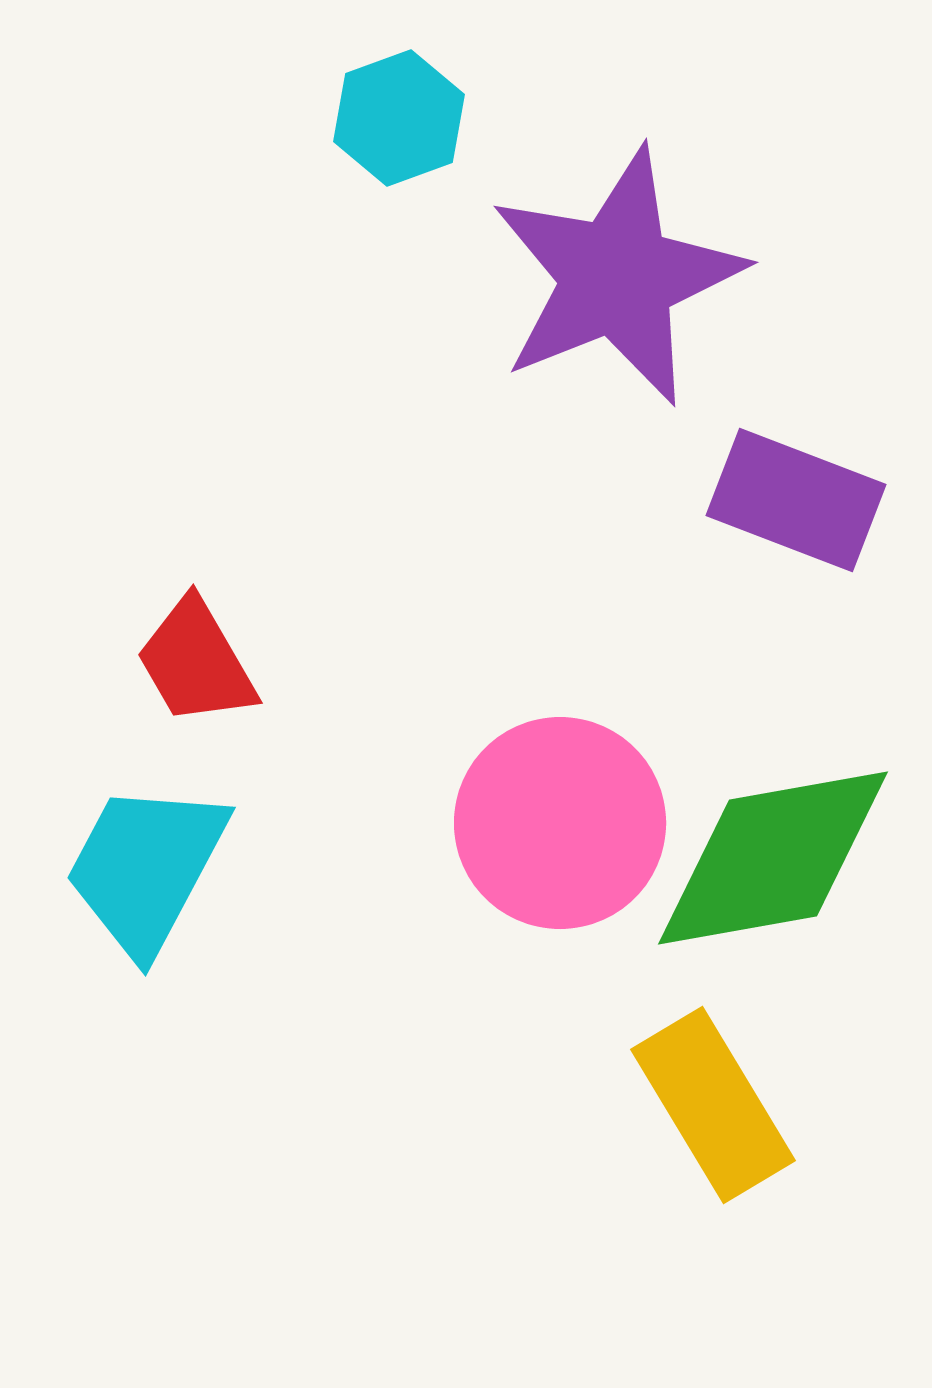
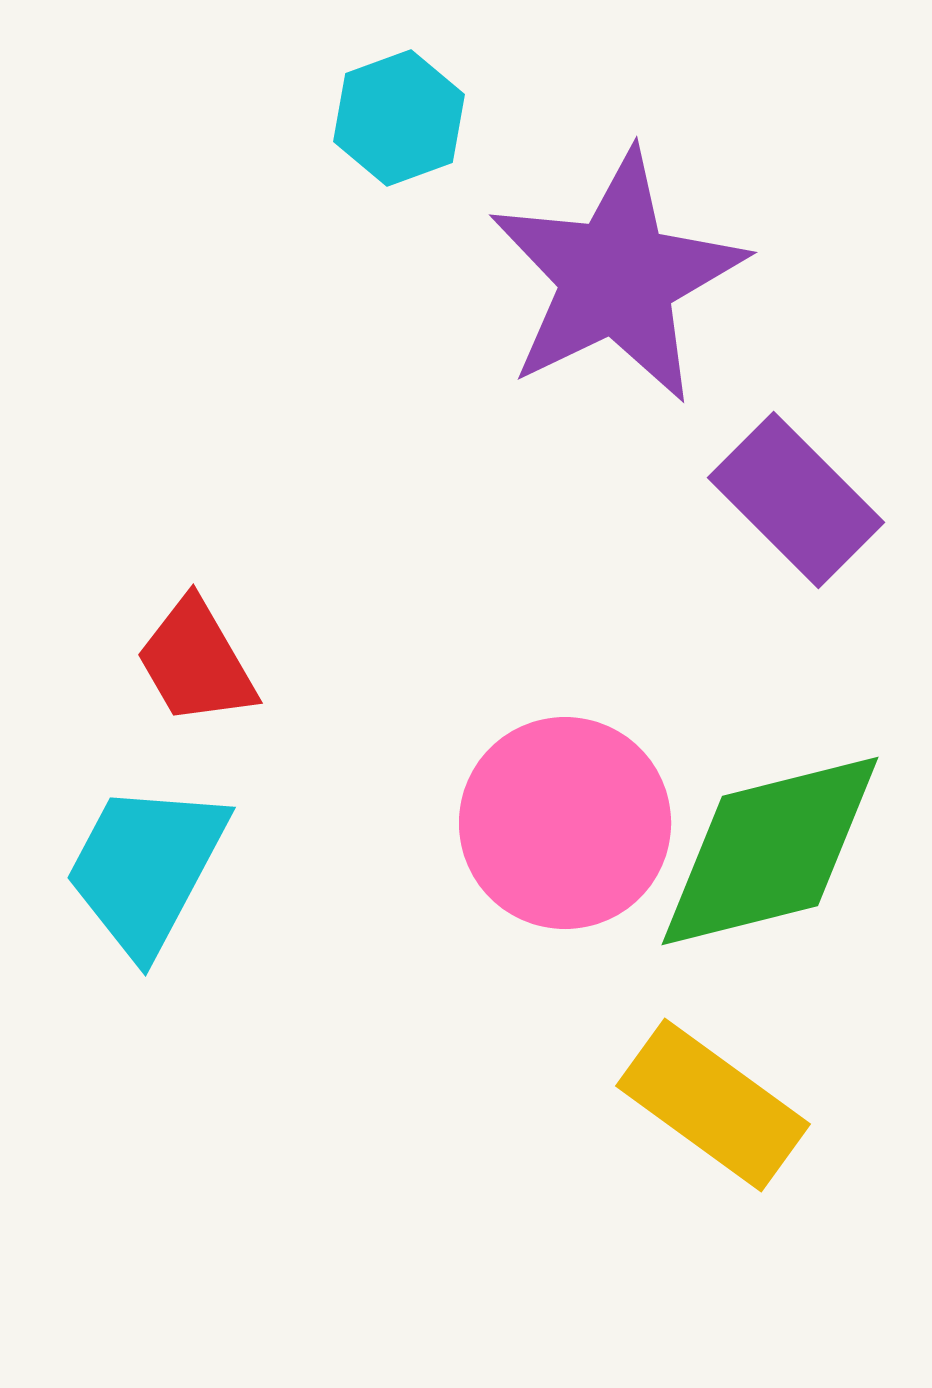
purple star: rotated 4 degrees counterclockwise
purple rectangle: rotated 24 degrees clockwise
pink circle: moved 5 px right
green diamond: moved 3 px left, 7 px up; rotated 4 degrees counterclockwise
yellow rectangle: rotated 23 degrees counterclockwise
